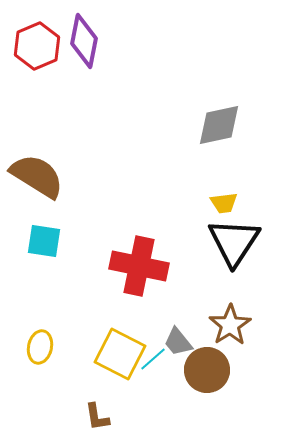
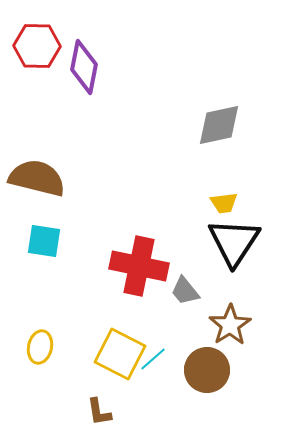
purple diamond: moved 26 px down
red hexagon: rotated 24 degrees clockwise
brown semicircle: moved 2 px down; rotated 18 degrees counterclockwise
gray trapezoid: moved 7 px right, 51 px up
brown L-shape: moved 2 px right, 5 px up
